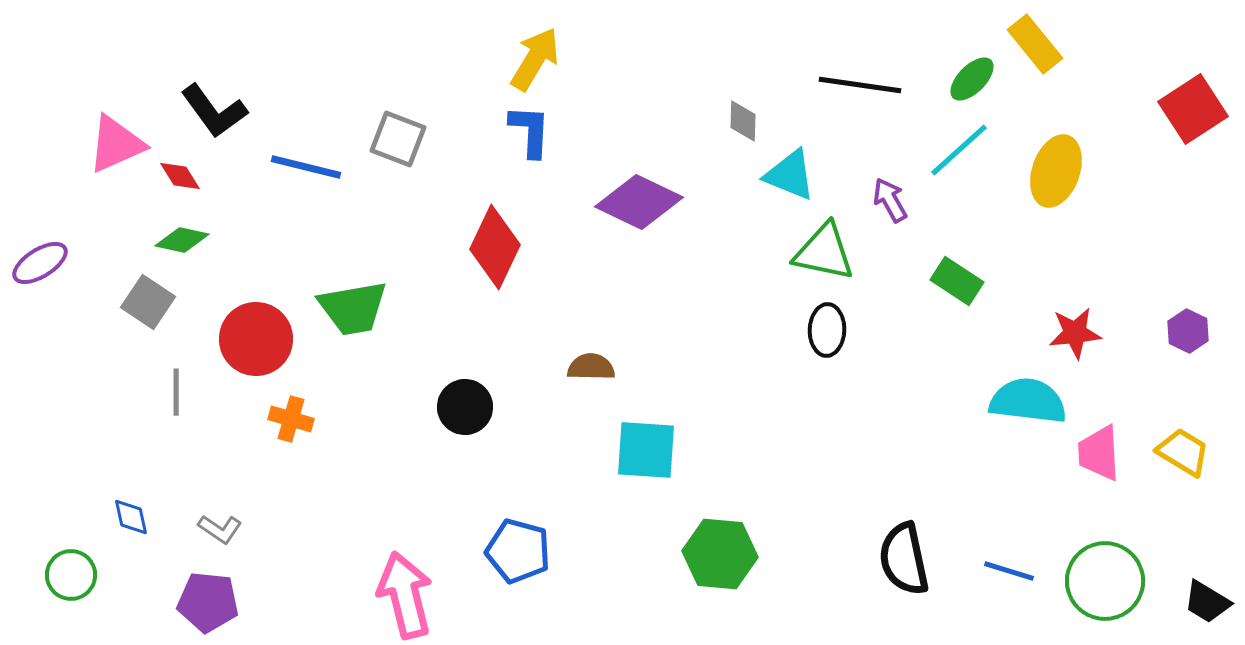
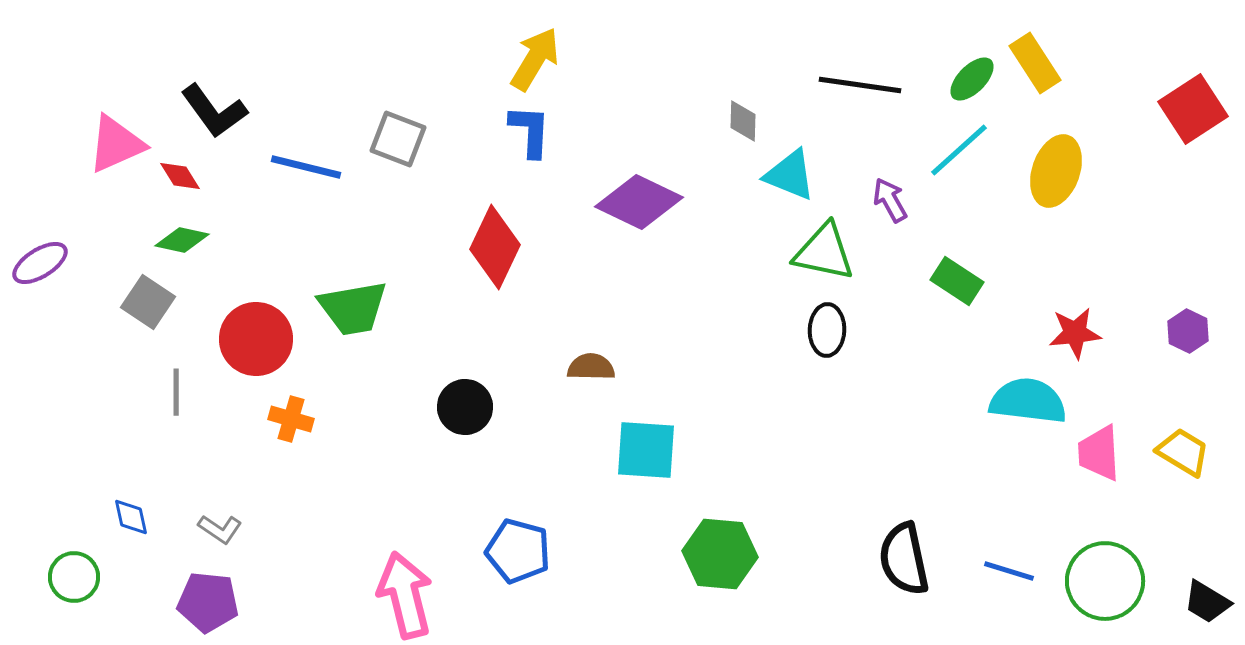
yellow rectangle at (1035, 44): moved 19 px down; rotated 6 degrees clockwise
green circle at (71, 575): moved 3 px right, 2 px down
